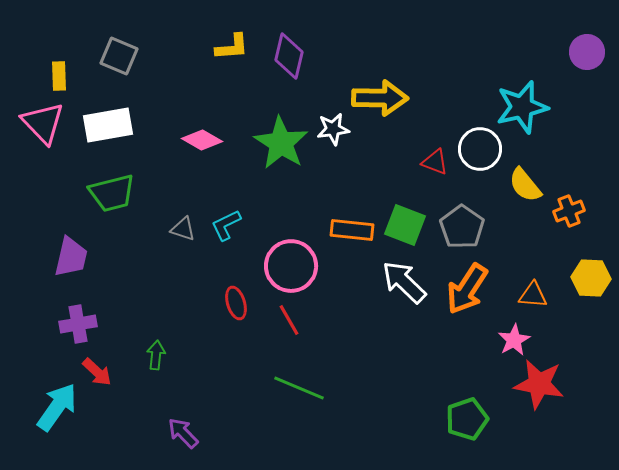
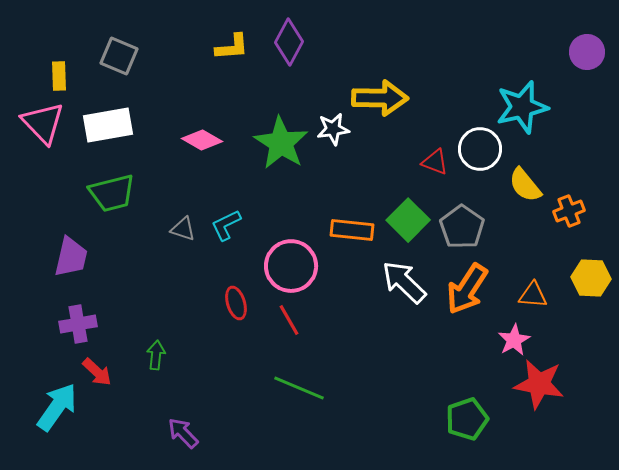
purple diamond: moved 14 px up; rotated 15 degrees clockwise
green square: moved 3 px right, 5 px up; rotated 24 degrees clockwise
